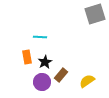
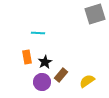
cyan line: moved 2 px left, 4 px up
